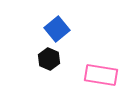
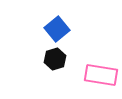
black hexagon: moved 6 px right; rotated 20 degrees clockwise
